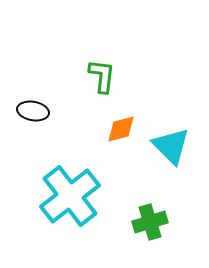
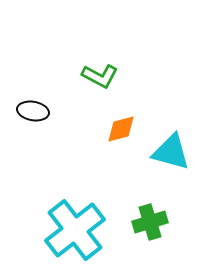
green L-shape: moved 2 px left; rotated 111 degrees clockwise
cyan triangle: moved 6 px down; rotated 30 degrees counterclockwise
cyan cross: moved 5 px right, 34 px down
